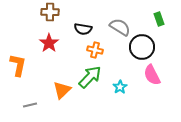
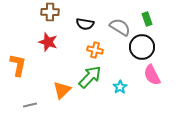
green rectangle: moved 12 px left
black semicircle: moved 2 px right, 5 px up
red star: moved 1 px left, 1 px up; rotated 18 degrees counterclockwise
